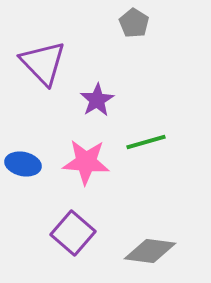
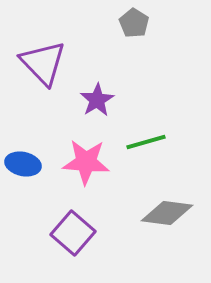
gray diamond: moved 17 px right, 38 px up
